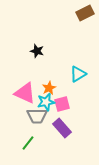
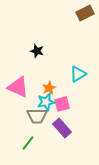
pink triangle: moved 7 px left, 6 px up
